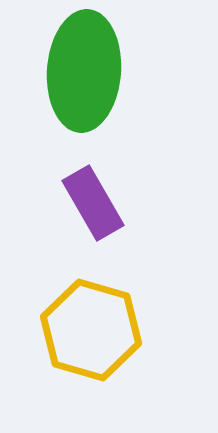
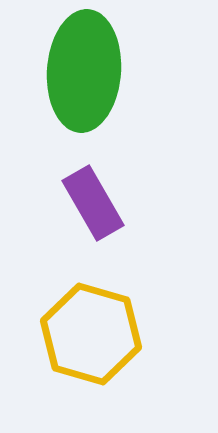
yellow hexagon: moved 4 px down
